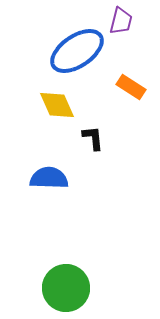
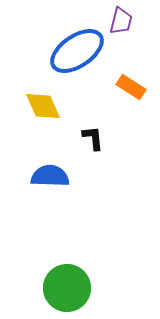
yellow diamond: moved 14 px left, 1 px down
blue semicircle: moved 1 px right, 2 px up
green circle: moved 1 px right
